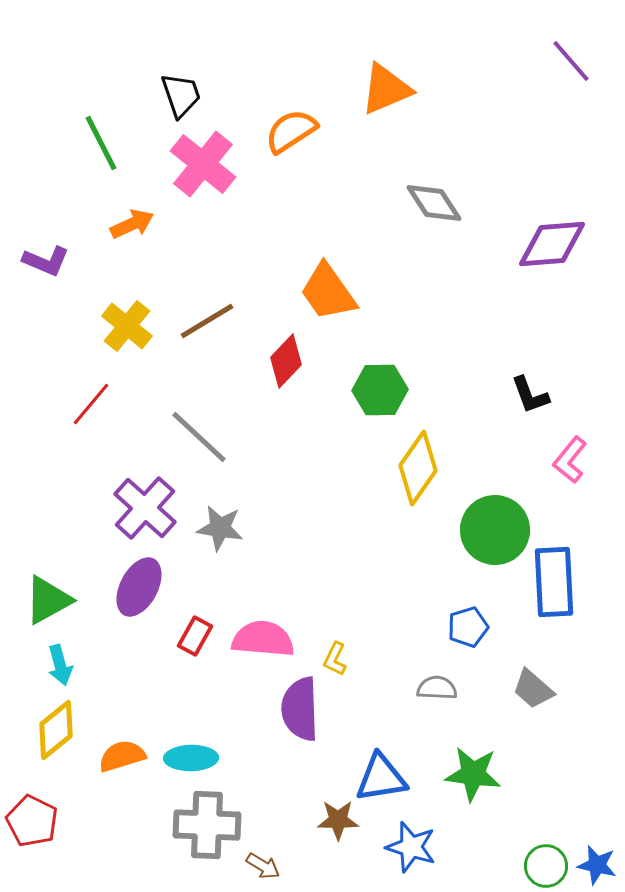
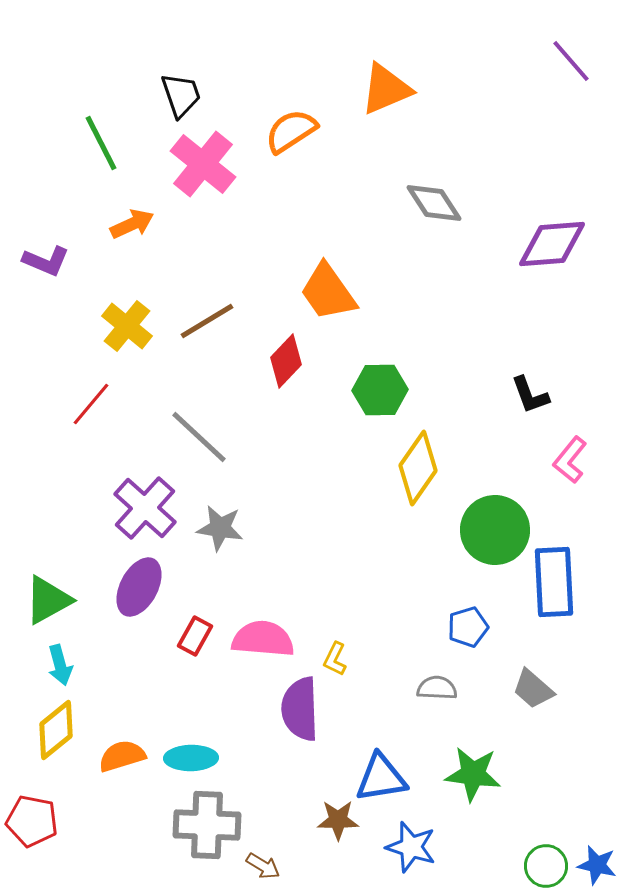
red pentagon at (32, 821): rotated 15 degrees counterclockwise
